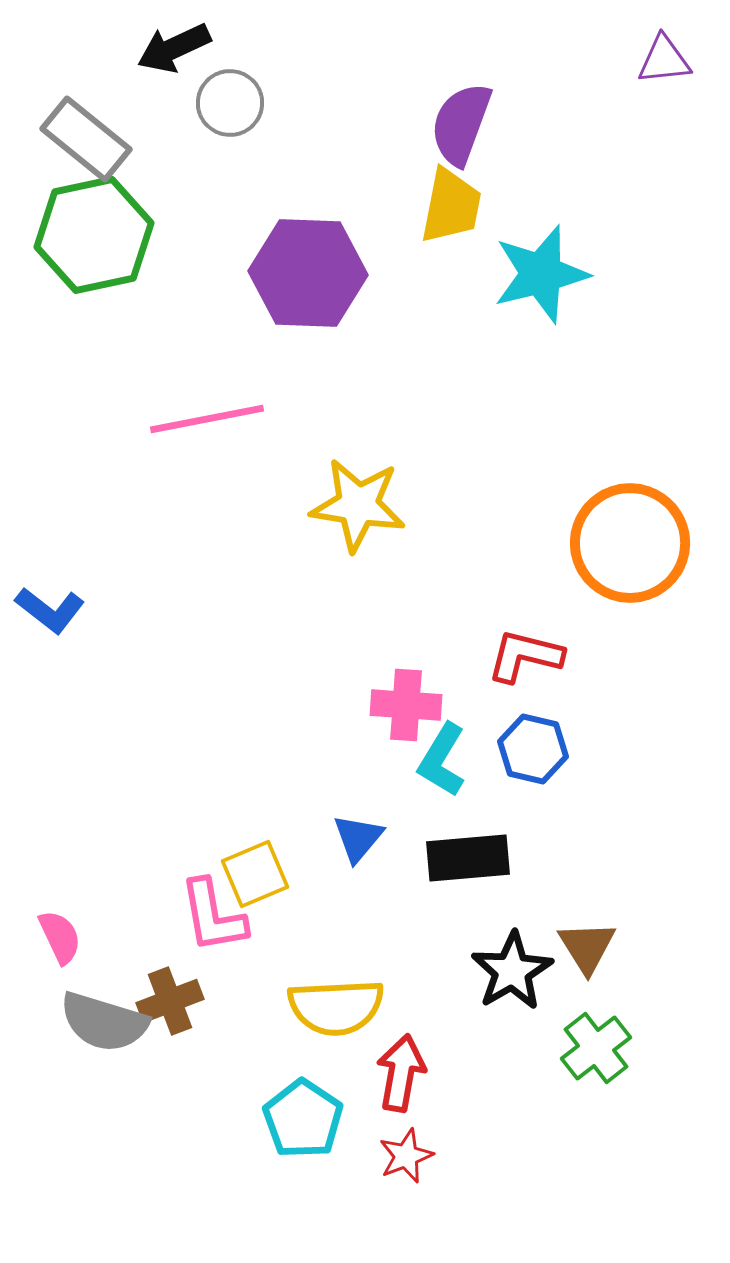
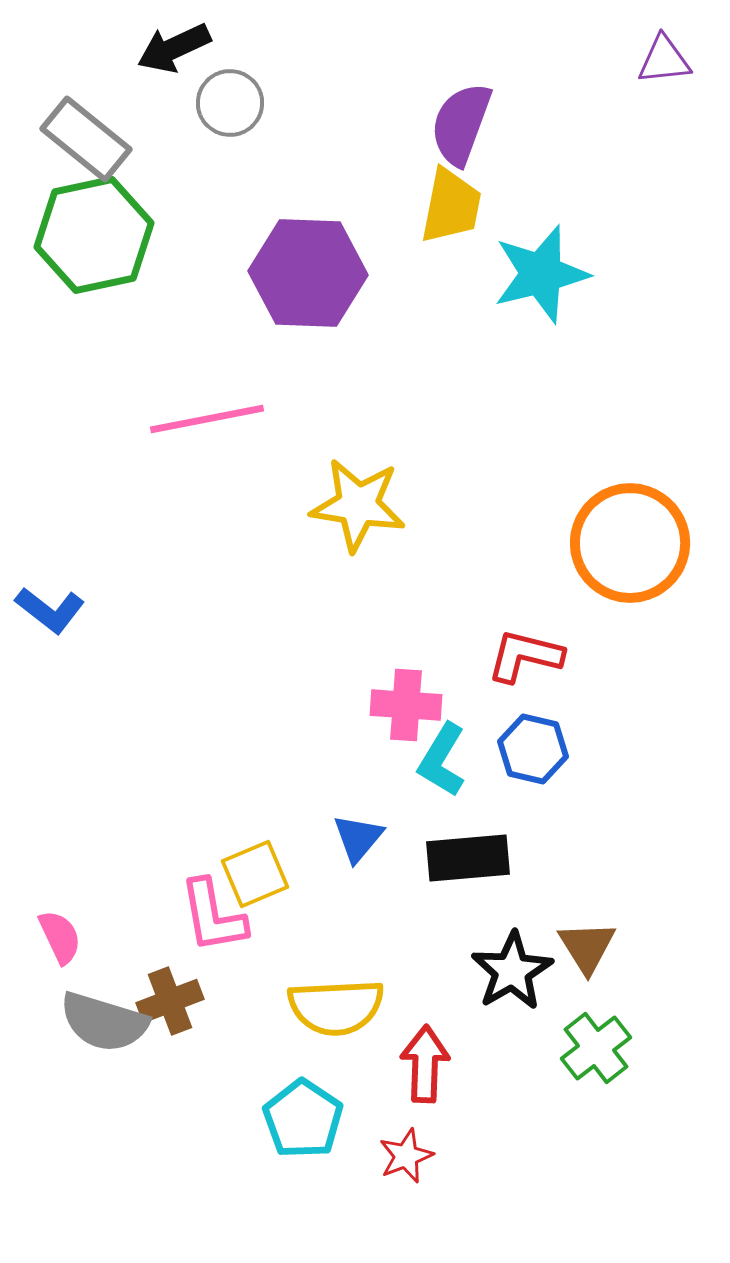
red arrow: moved 24 px right, 9 px up; rotated 8 degrees counterclockwise
